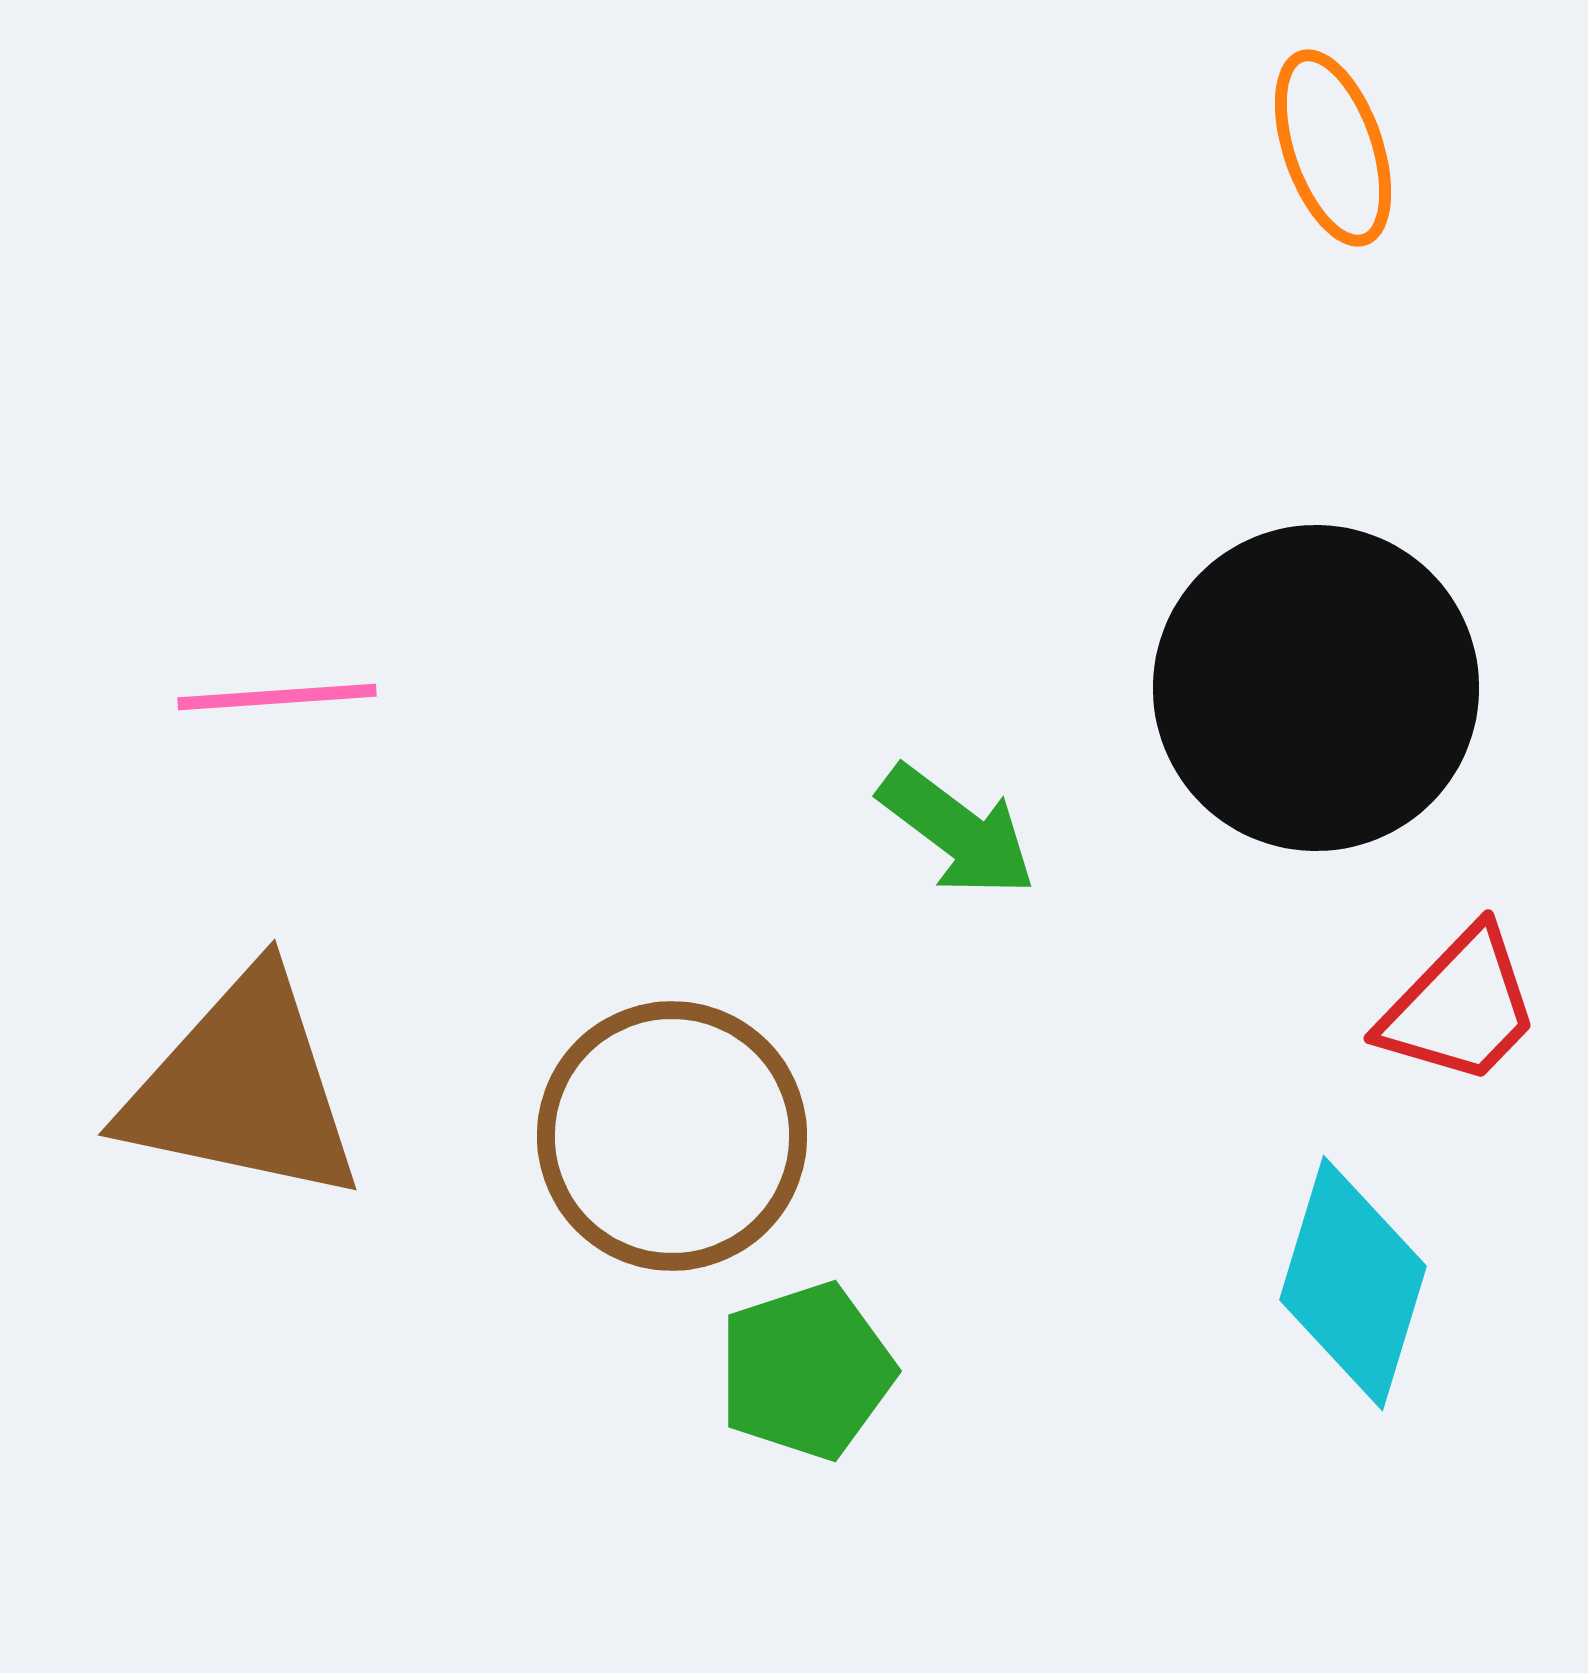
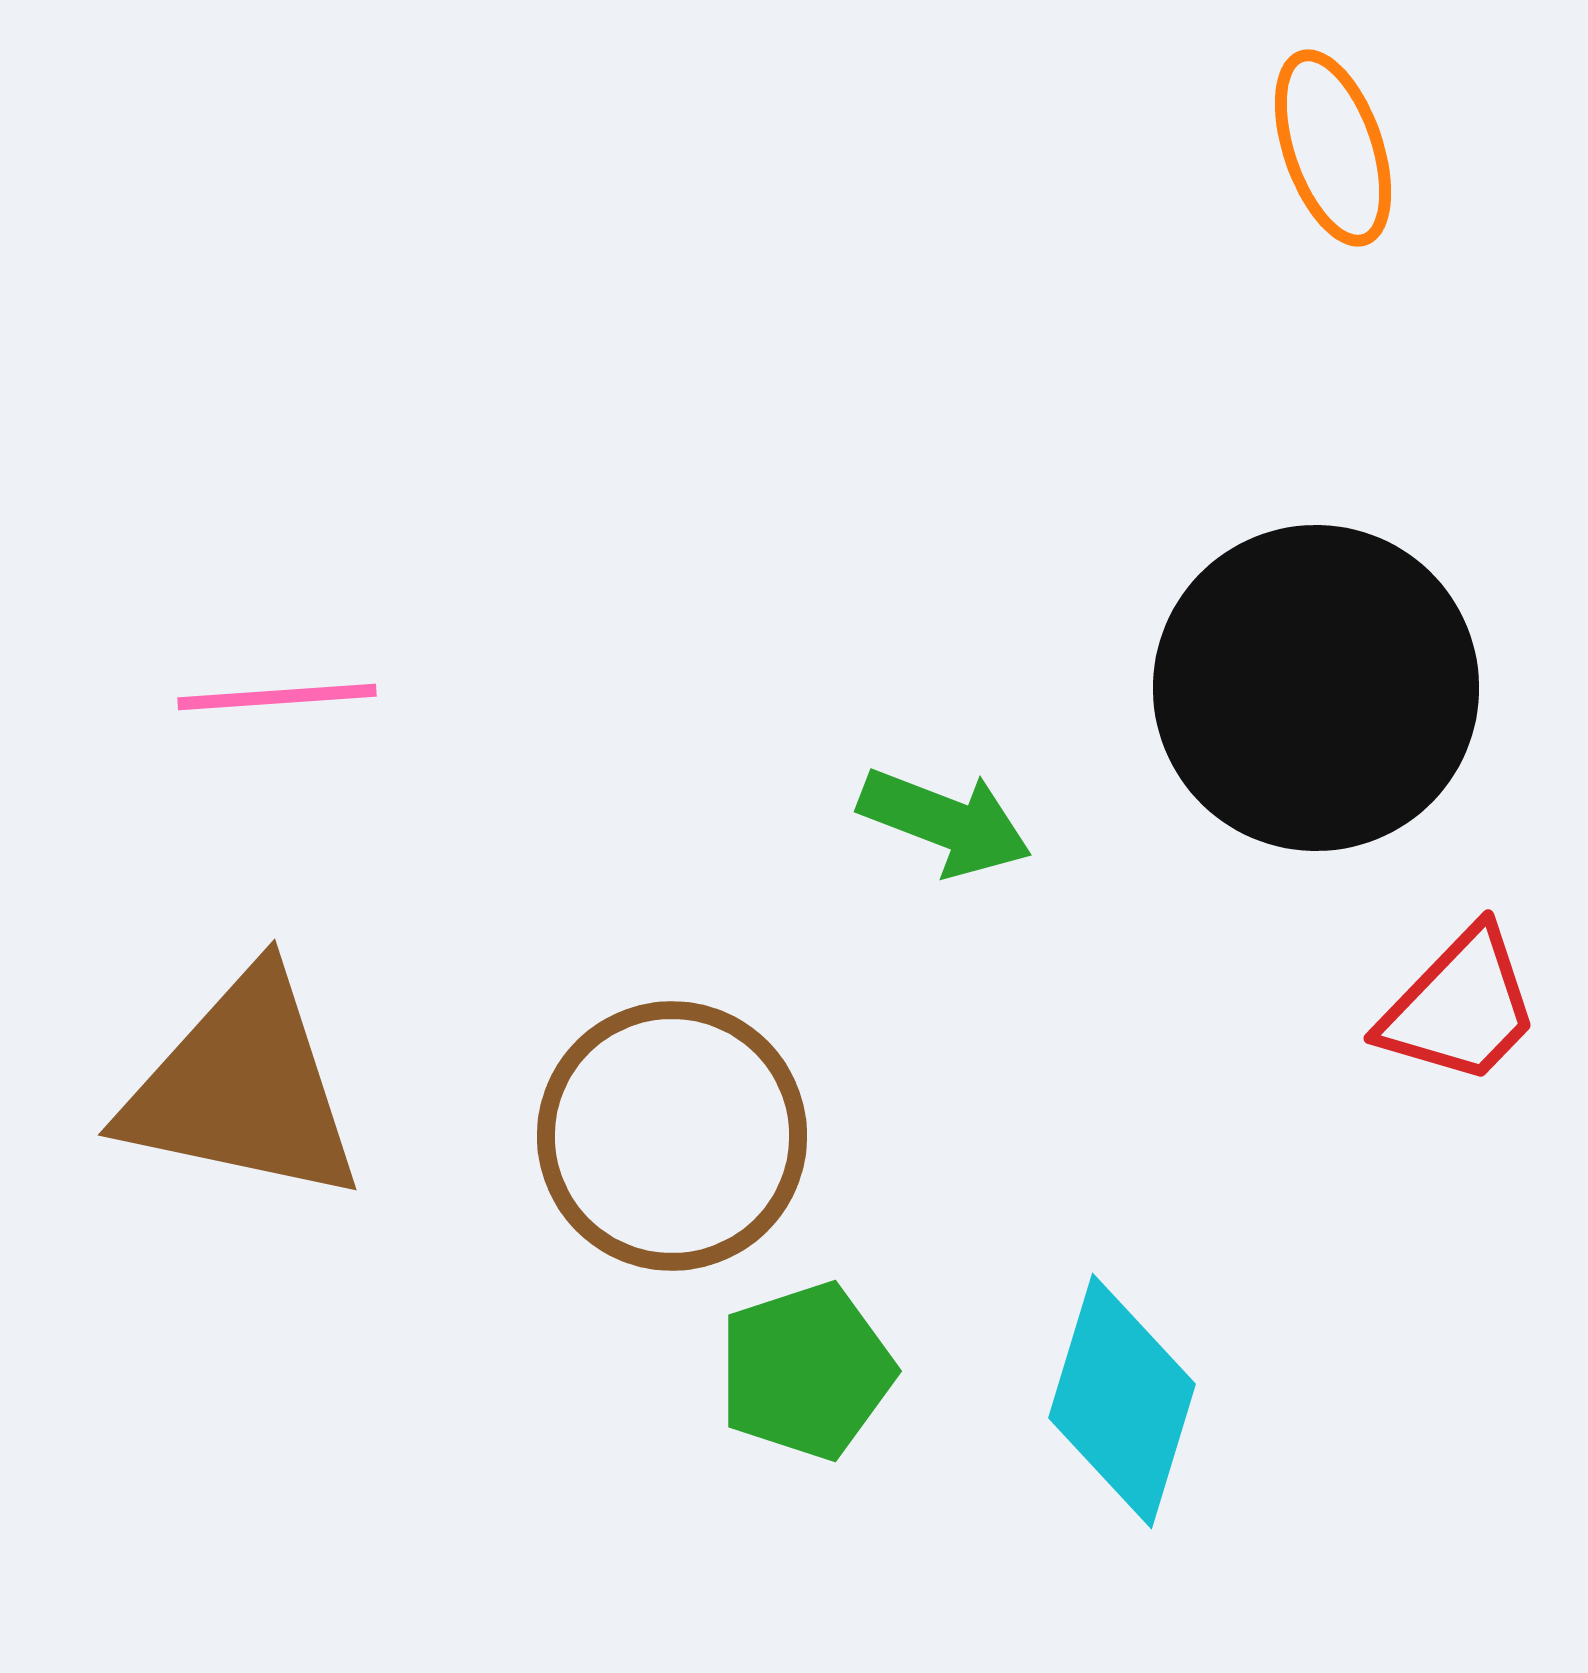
green arrow: moved 12 px left, 9 px up; rotated 16 degrees counterclockwise
cyan diamond: moved 231 px left, 118 px down
